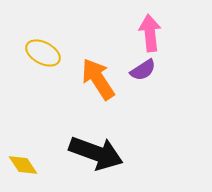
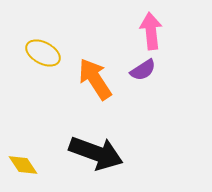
pink arrow: moved 1 px right, 2 px up
orange arrow: moved 3 px left
